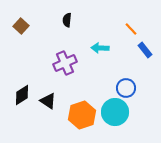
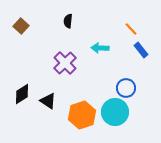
black semicircle: moved 1 px right, 1 px down
blue rectangle: moved 4 px left
purple cross: rotated 20 degrees counterclockwise
black diamond: moved 1 px up
